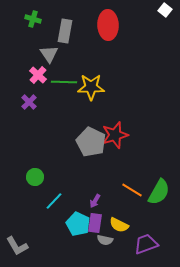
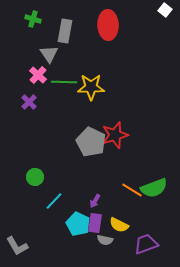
green semicircle: moved 5 px left, 4 px up; rotated 40 degrees clockwise
